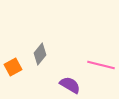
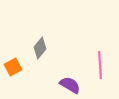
gray diamond: moved 6 px up
pink line: moved 1 px left; rotated 72 degrees clockwise
